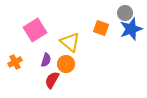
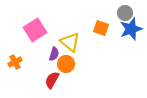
purple semicircle: moved 8 px right, 6 px up
